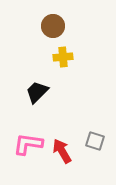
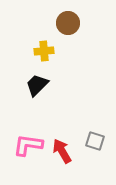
brown circle: moved 15 px right, 3 px up
yellow cross: moved 19 px left, 6 px up
black trapezoid: moved 7 px up
pink L-shape: moved 1 px down
